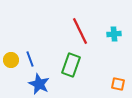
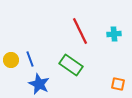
green rectangle: rotated 75 degrees counterclockwise
